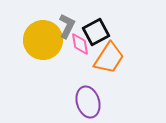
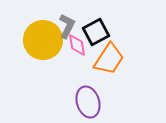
pink diamond: moved 3 px left, 1 px down
orange trapezoid: moved 1 px down
